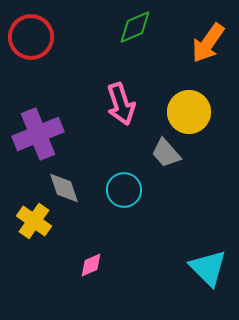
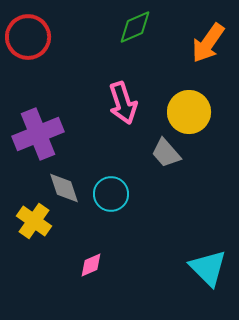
red circle: moved 3 px left
pink arrow: moved 2 px right, 1 px up
cyan circle: moved 13 px left, 4 px down
